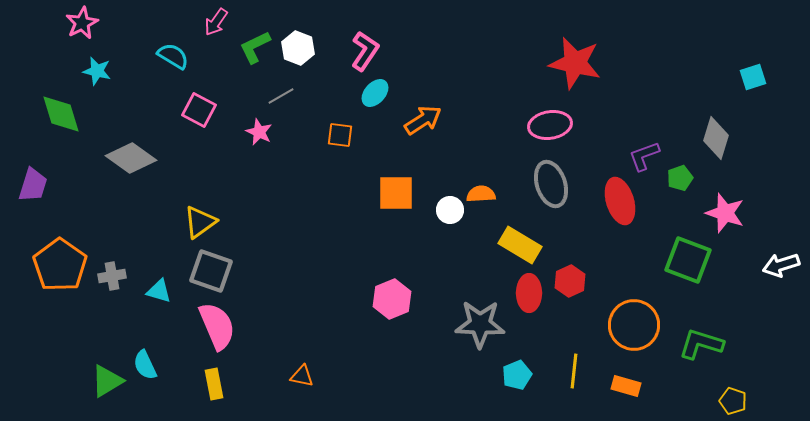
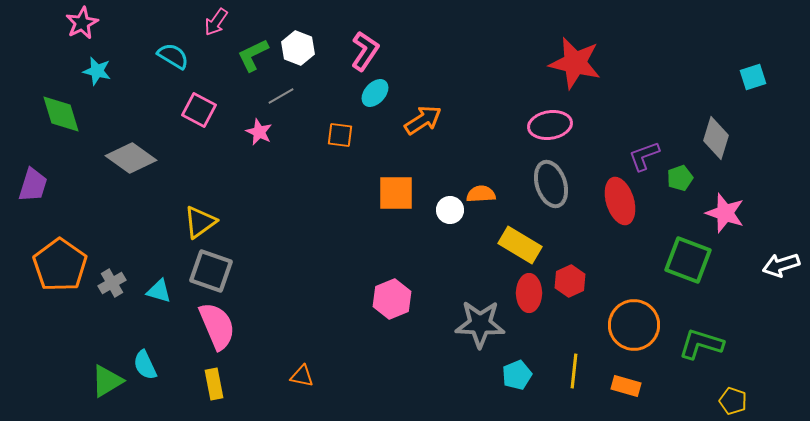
green L-shape at (255, 47): moved 2 px left, 8 px down
gray cross at (112, 276): moved 7 px down; rotated 20 degrees counterclockwise
